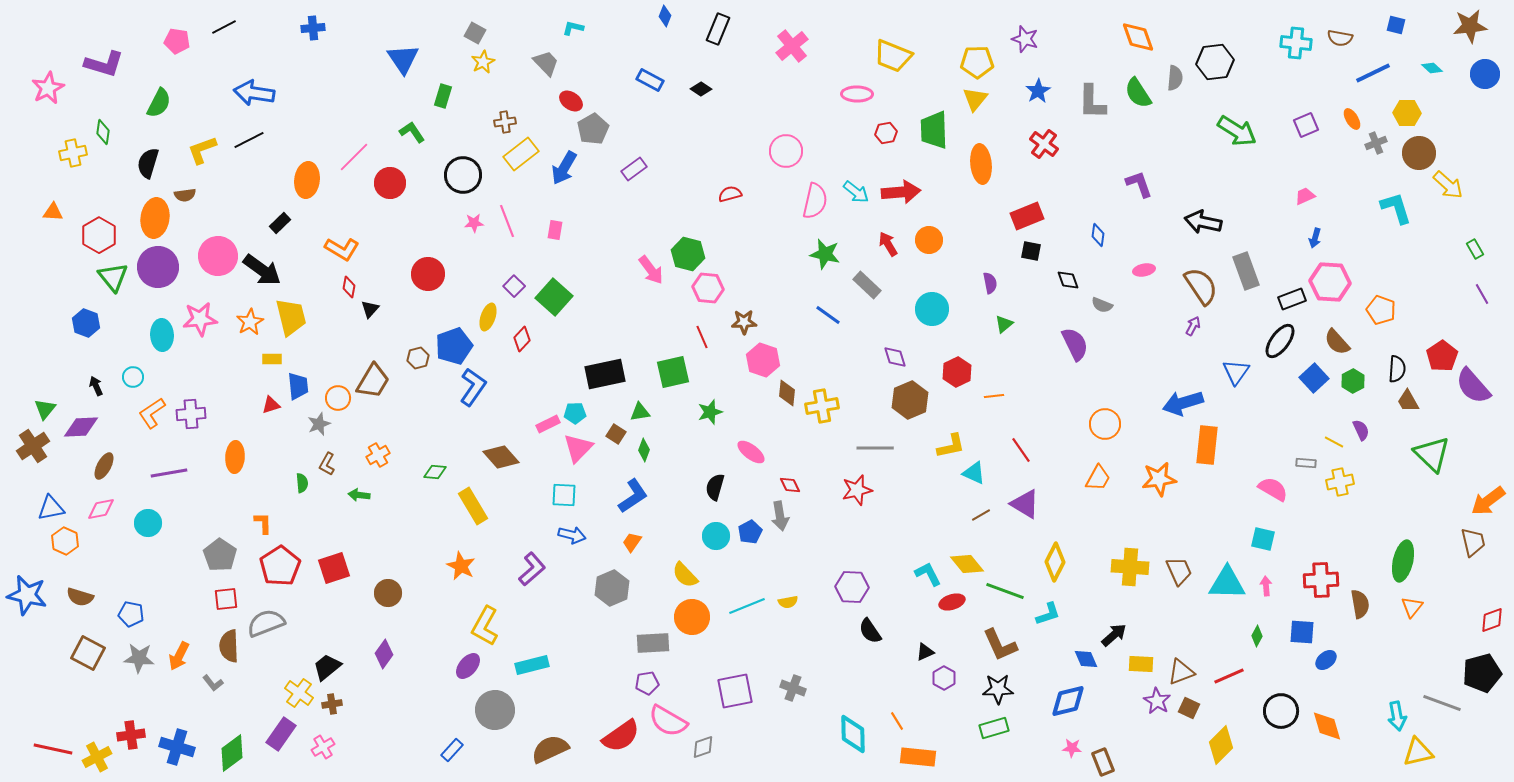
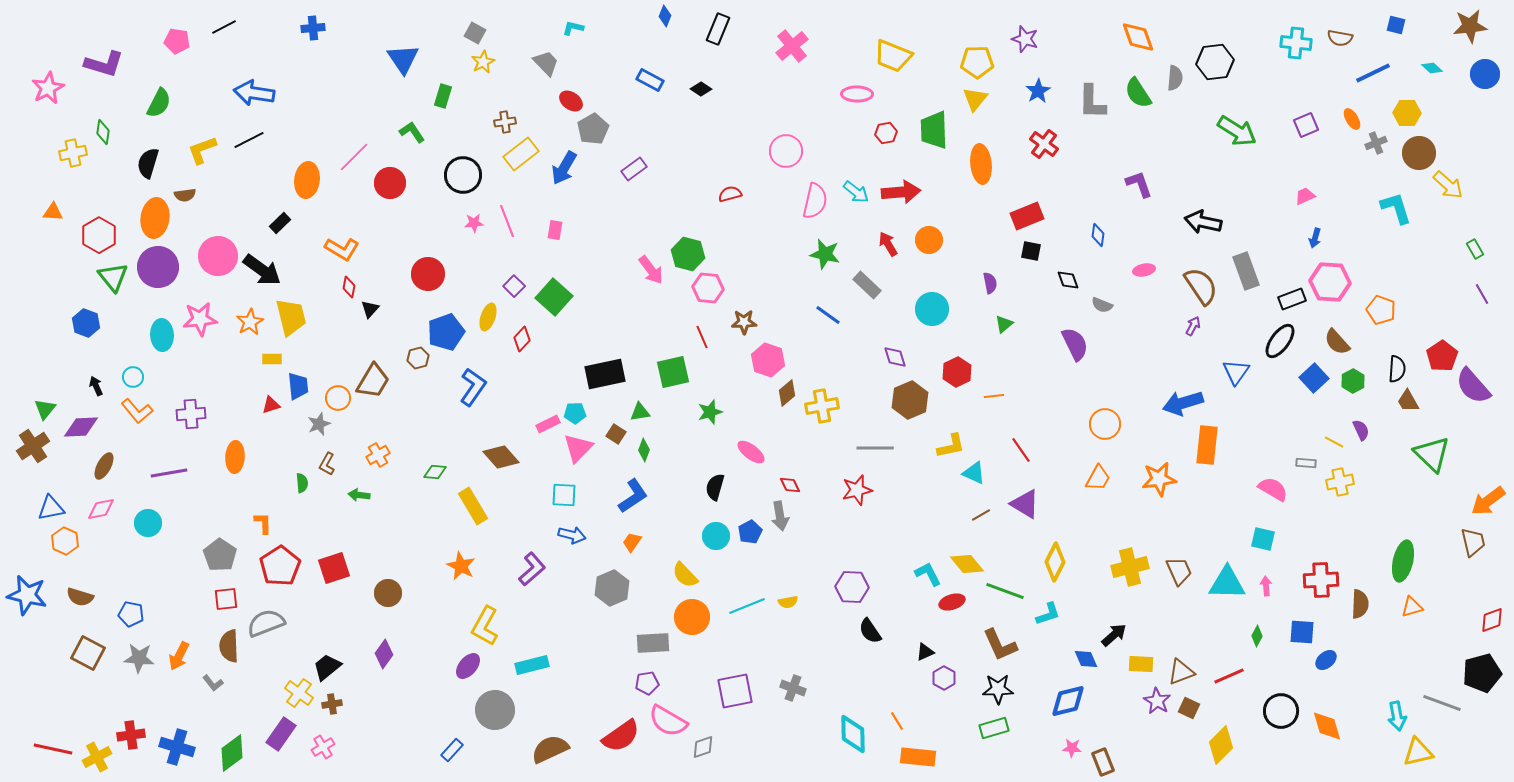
blue pentagon at (454, 346): moved 8 px left, 14 px up
pink hexagon at (763, 360): moved 5 px right
brown diamond at (787, 393): rotated 44 degrees clockwise
orange L-shape at (152, 413): moved 15 px left, 2 px up; rotated 96 degrees counterclockwise
yellow cross at (1130, 567): rotated 18 degrees counterclockwise
brown semicircle at (1360, 604): rotated 12 degrees clockwise
orange triangle at (1412, 607): rotated 35 degrees clockwise
